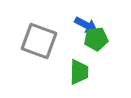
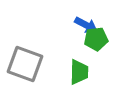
gray square: moved 14 px left, 23 px down
